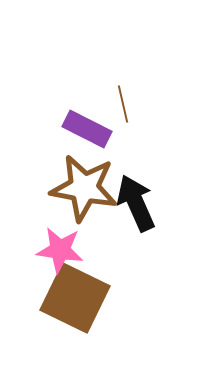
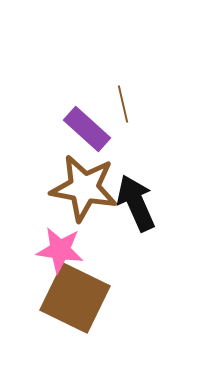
purple rectangle: rotated 15 degrees clockwise
